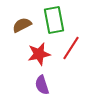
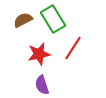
green rectangle: moved 1 px left, 1 px up; rotated 20 degrees counterclockwise
brown semicircle: moved 1 px right, 5 px up
red line: moved 2 px right
